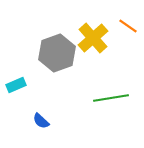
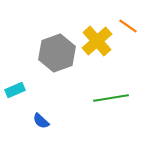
yellow cross: moved 4 px right, 3 px down
cyan rectangle: moved 1 px left, 5 px down
